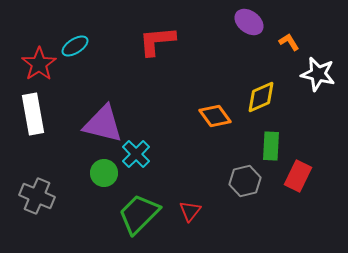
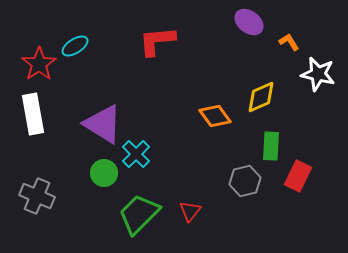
purple triangle: rotated 18 degrees clockwise
